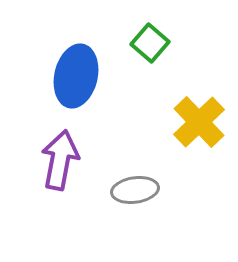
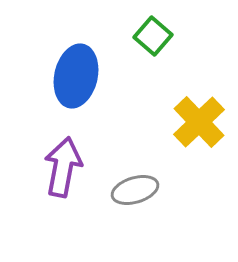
green square: moved 3 px right, 7 px up
purple arrow: moved 3 px right, 7 px down
gray ellipse: rotated 9 degrees counterclockwise
